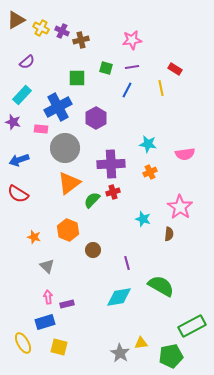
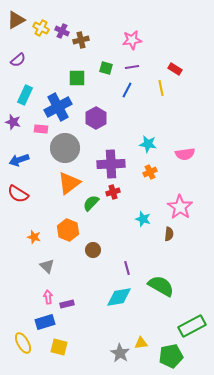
purple semicircle at (27, 62): moved 9 px left, 2 px up
cyan rectangle at (22, 95): moved 3 px right; rotated 18 degrees counterclockwise
green semicircle at (92, 200): moved 1 px left, 3 px down
purple line at (127, 263): moved 5 px down
